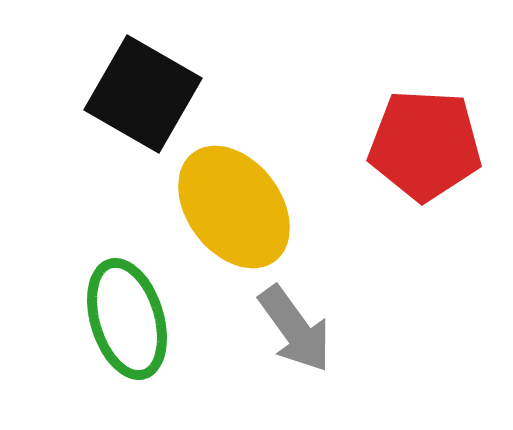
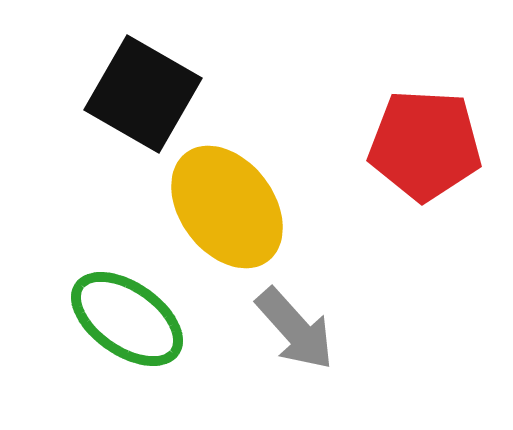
yellow ellipse: moved 7 px left
green ellipse: rotated 38 degrees counterclockwise
gray arrow: rotated 6 degrees counterclockwise
